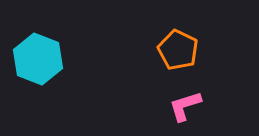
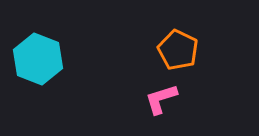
pink L-shape: moved 24 px left, 7 px up
